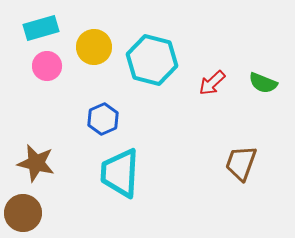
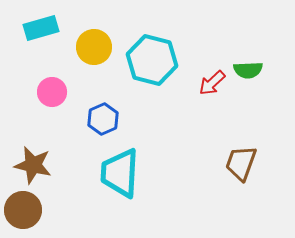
pink circle: moved 5 px right, 26 px down
green semicircle: moved 15 px left, 13 px up; rotated 24 degrees counterclockwise
brown star: moved 3 px left, 2 px down
brown circle: moved 3 px up
